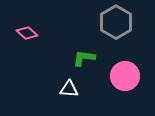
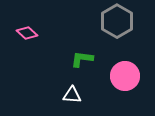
gray hexagon: moved 1 px right, 1 px up
green L-shape: moved 2 px left, 1 px down
white triangle: moved 3 px right, 6 px down
